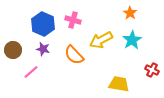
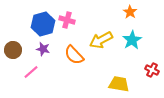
orange star: moved 1 px up
pink cross: moved 6 px left
blue hexagon: rotated 20 degrees clockwise
